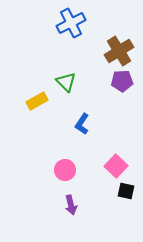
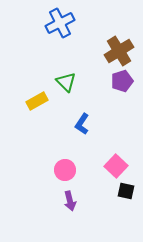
blue cross: moved 11 px left
purple pentagon: rotated 15 degrees counterclockwise
purple arrow: moved 1 px left, 4 px up
